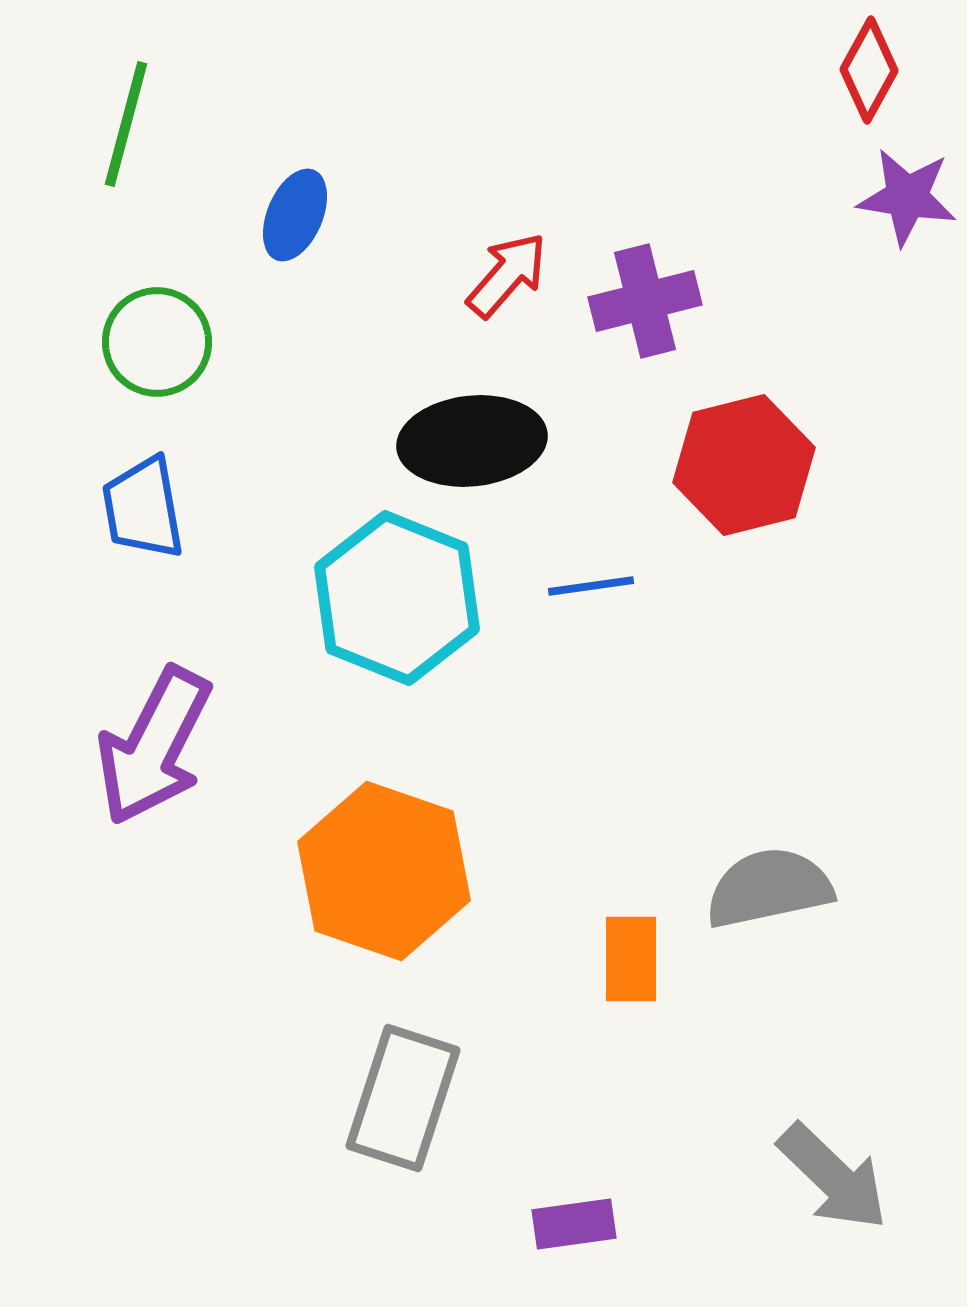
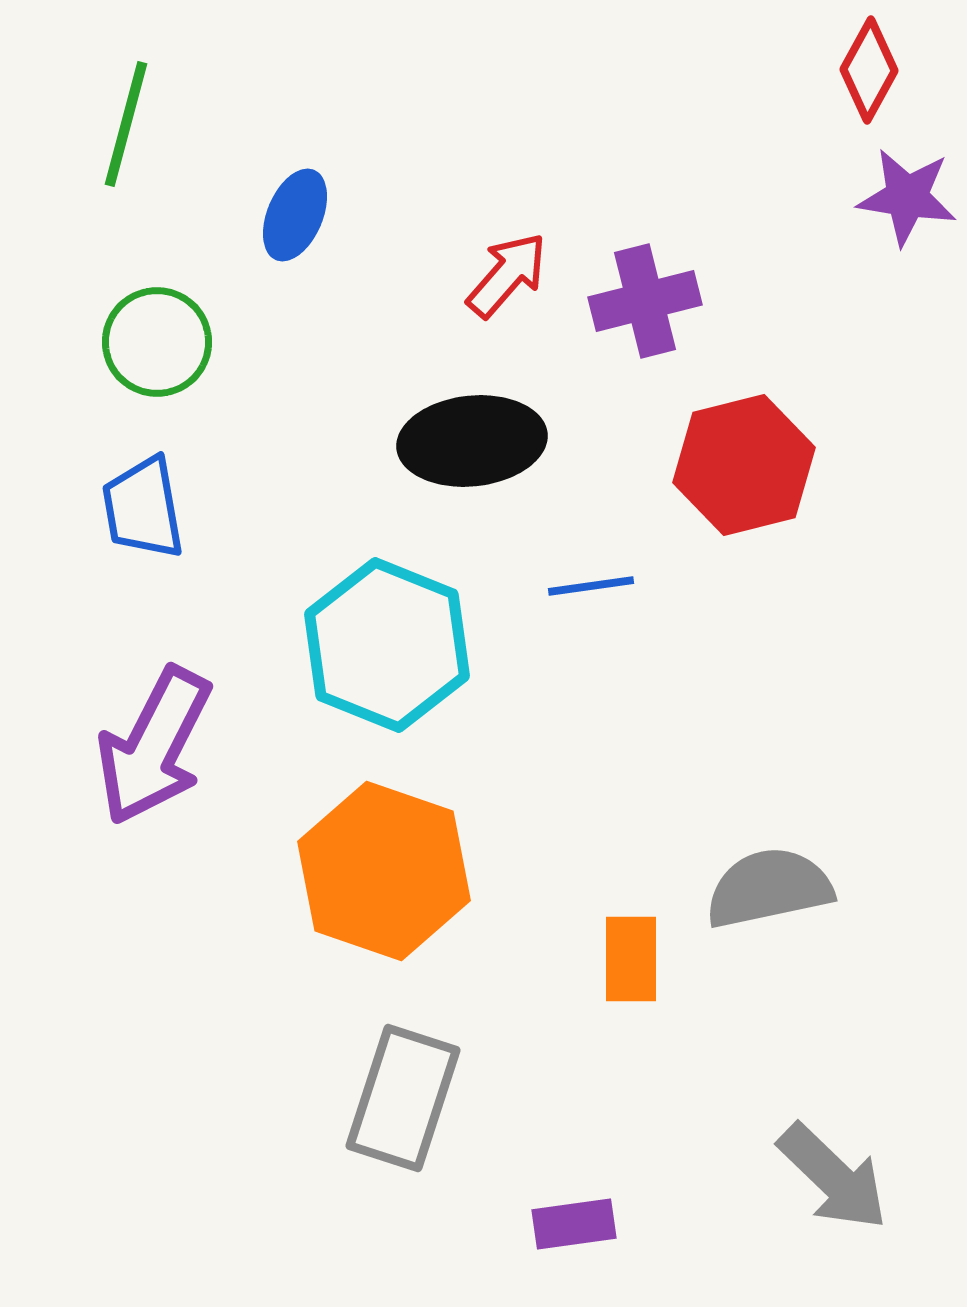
cyan hexagon: moved 10 px left, 47 px down
